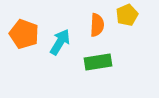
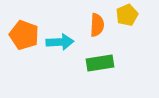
orange pentagon: moved 1 px down
cyan arrow: rotated 56 degrees clockwise
green rectangle: moved 2 px right, 1 px down
